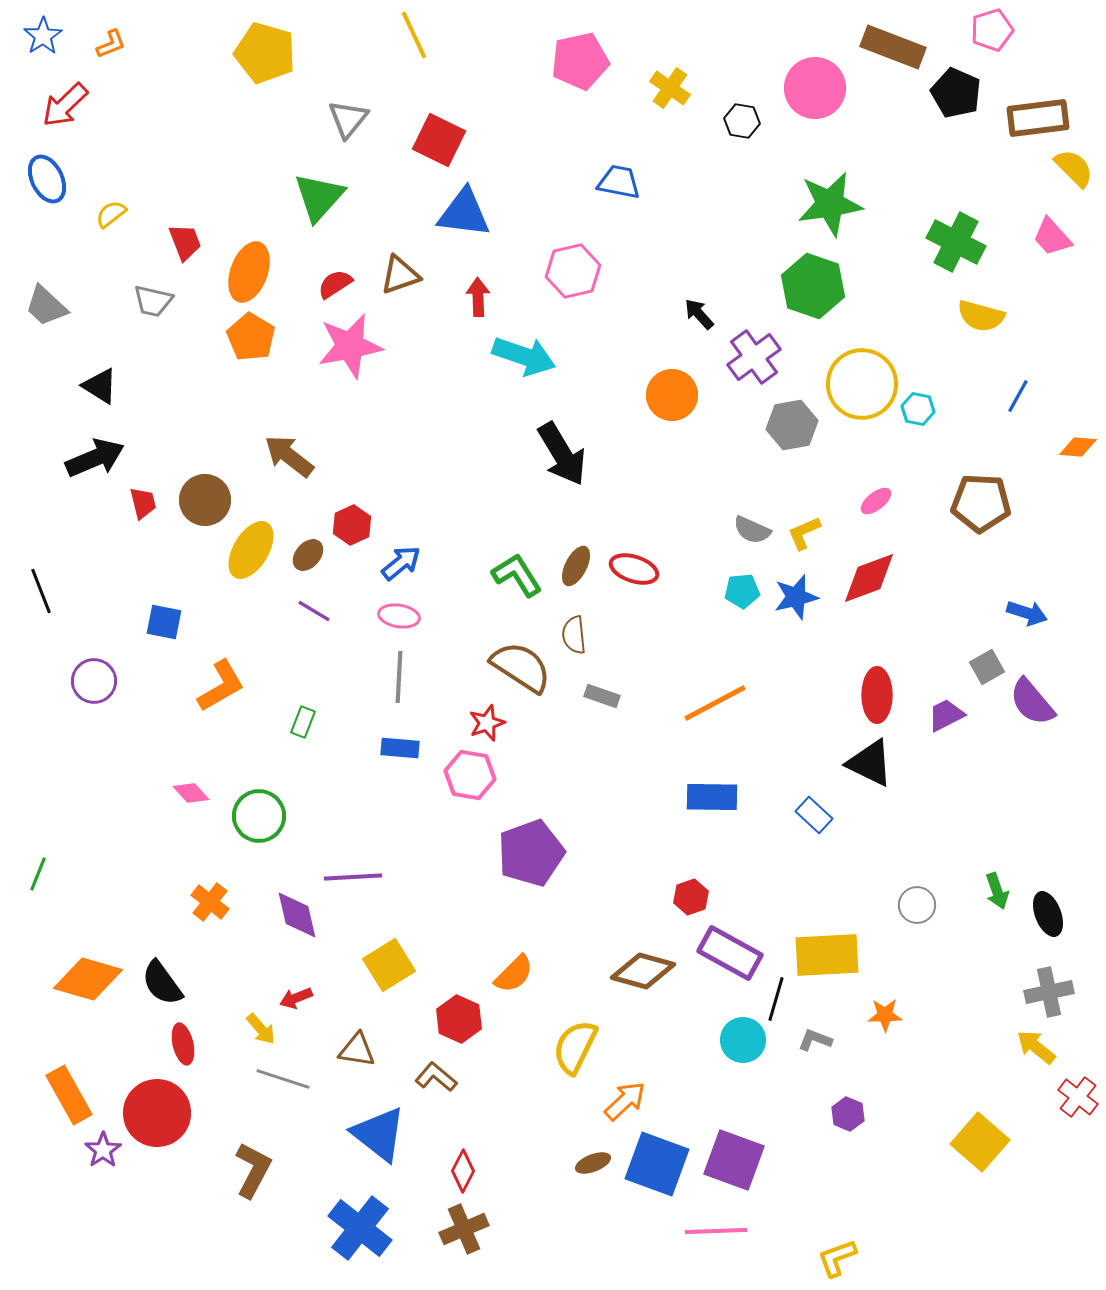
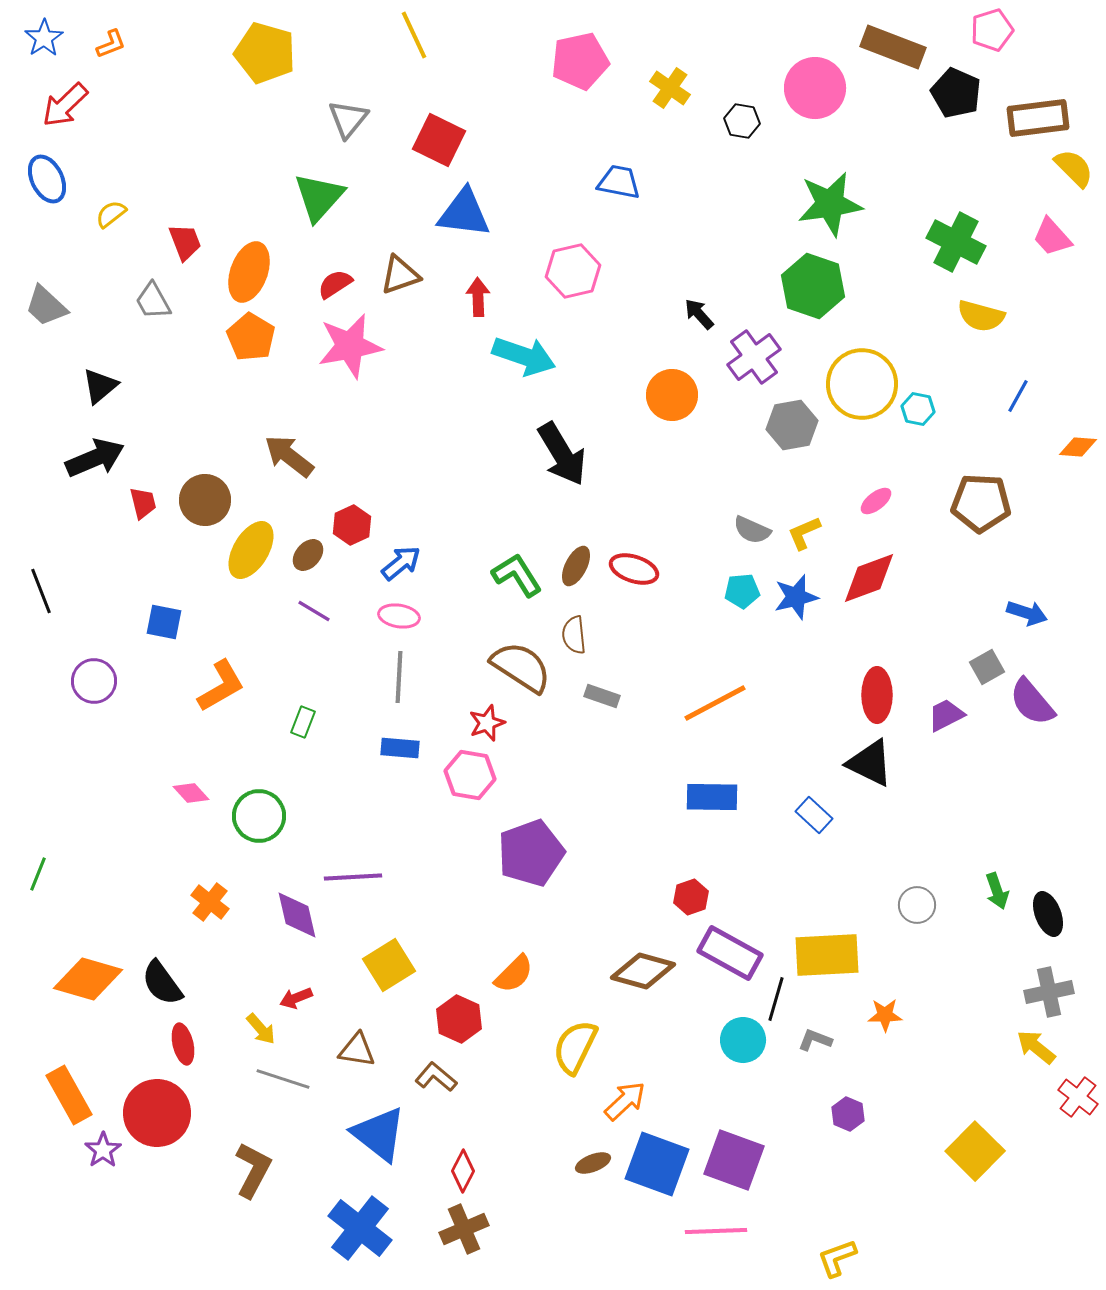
blue star at (43, 36): moved 1 px right, 2 px down
gray trapezoid at (153, 301): rotated 48 degrees clockwise
black triangle at (100, 386): rotated 48 degrees clockwise
yellow square at (980, 1142): moved 5 px left, 9 px down; rotated 4 degrees clockwise
